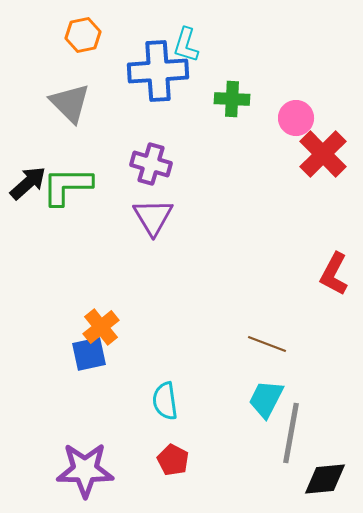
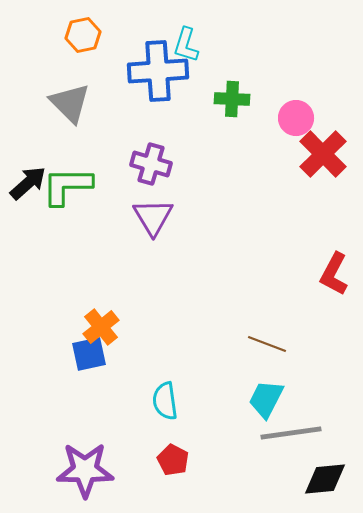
gray line: rotated 72 degrees clockwise
